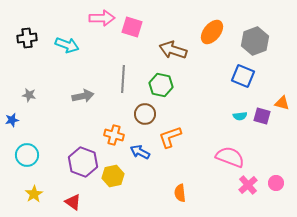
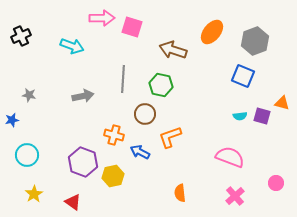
black cross: moved 6 px left, 2 px up; rotated 18 degrees counterclockwise
cyan arrow: moved 5 px right, 1 px down
pink cross: moved 13 px left, 11 px down
